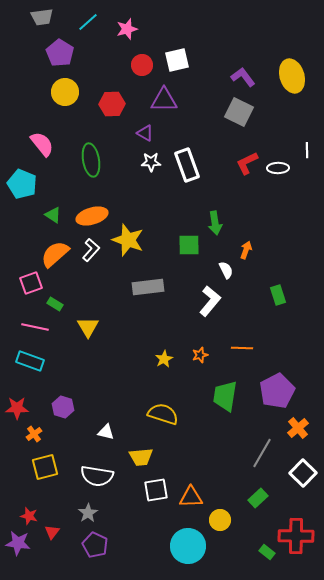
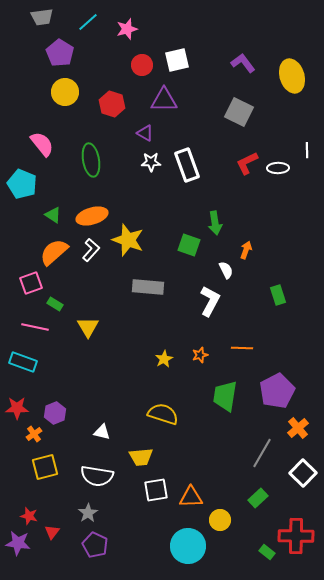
purple L-shape at (243, 77): moved 14 px up
red hexagon at (112, 104): rotated 20 degrees clockwise
green square at (189, 245): rotated 20 degrees clockwise
orange semicircle at (55, 254): moved 1 px left, 2 px up
gray rectangle at (148, 287): rotated 12 degrees clockwise
white L-shape at (210, 301): rotated 12 degrees counterclockwise
cyan rectangle at (30, 361): moved 7 px left, 1 px down
purple hexagon at (63, 407): moved 8 px left, 6 px down; rotated 20 degrees clockwise
white triangle at (106, 432): moved 4 px left
